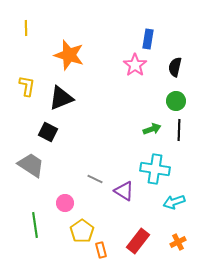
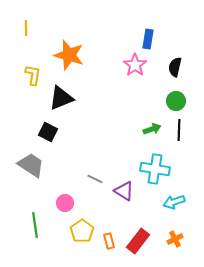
yellow L-shape: moved 6 px right, 11 px up
orange cross: moved 3 px left, 3 px up
orange rectangle: moved 8 px right, 9 px up
